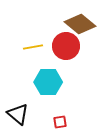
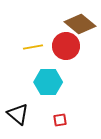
red square: moved 2 px up
